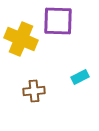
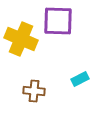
cyan rectangle: moved 2 px down
brown cross: rotated 10 degrees clockwise
